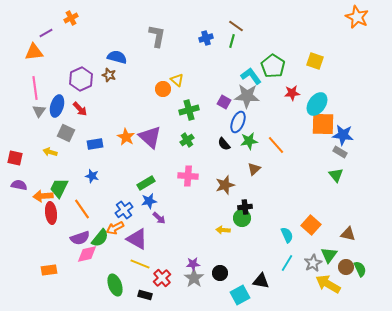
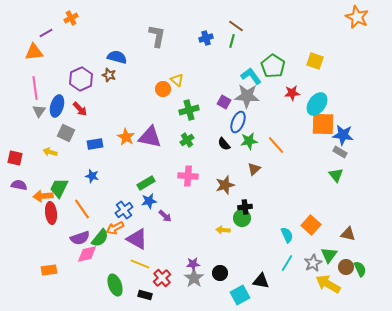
purple triangle at (150, 137): rotated 30 degrees counterclockwise
purple arrow at (159, 218): moved 6 px right, 2 px up
